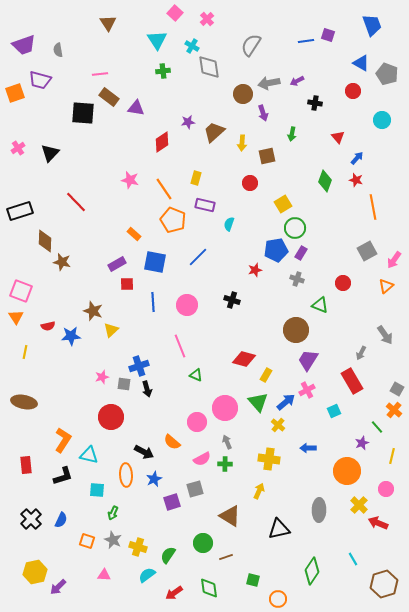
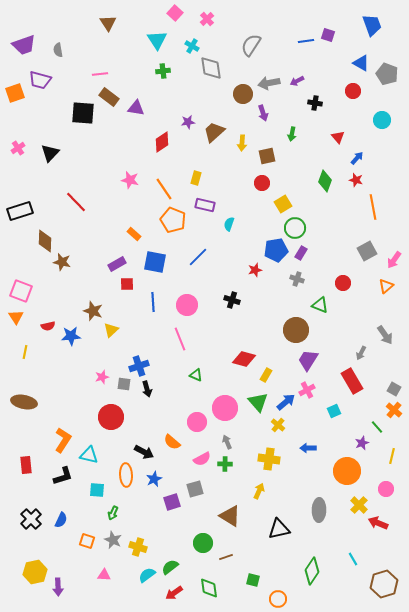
gray diamond at (209, 67): moved 2 px right, 1 px down
red circle at (250, 183): moved 12 px right
pink line at (180, 346): moved 7 px up
gray square at (397, 389): moved 3 px left
green semicircle at (168, 555): moved 2 px right, 12 px down; rotated 18 degrees clockwise
purple arrow at (58, 587): rotated 48 degrees counterclockwise
